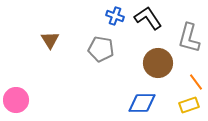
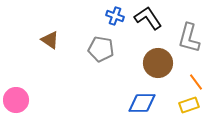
brown triangle: rotated 24 degrees counterclockwise
